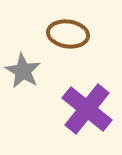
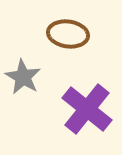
gray star: moved 6 px down
